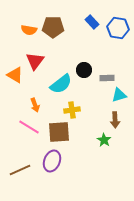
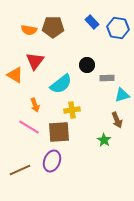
black circle: moved 3 px right, 5 px up
cyan triangle: moved 3 px right
brown arrow: moved 2 px right; rotated 21 degrees counterclockwise
